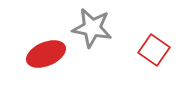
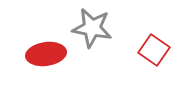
red ellipse: rotated 15 degrees clockwise
